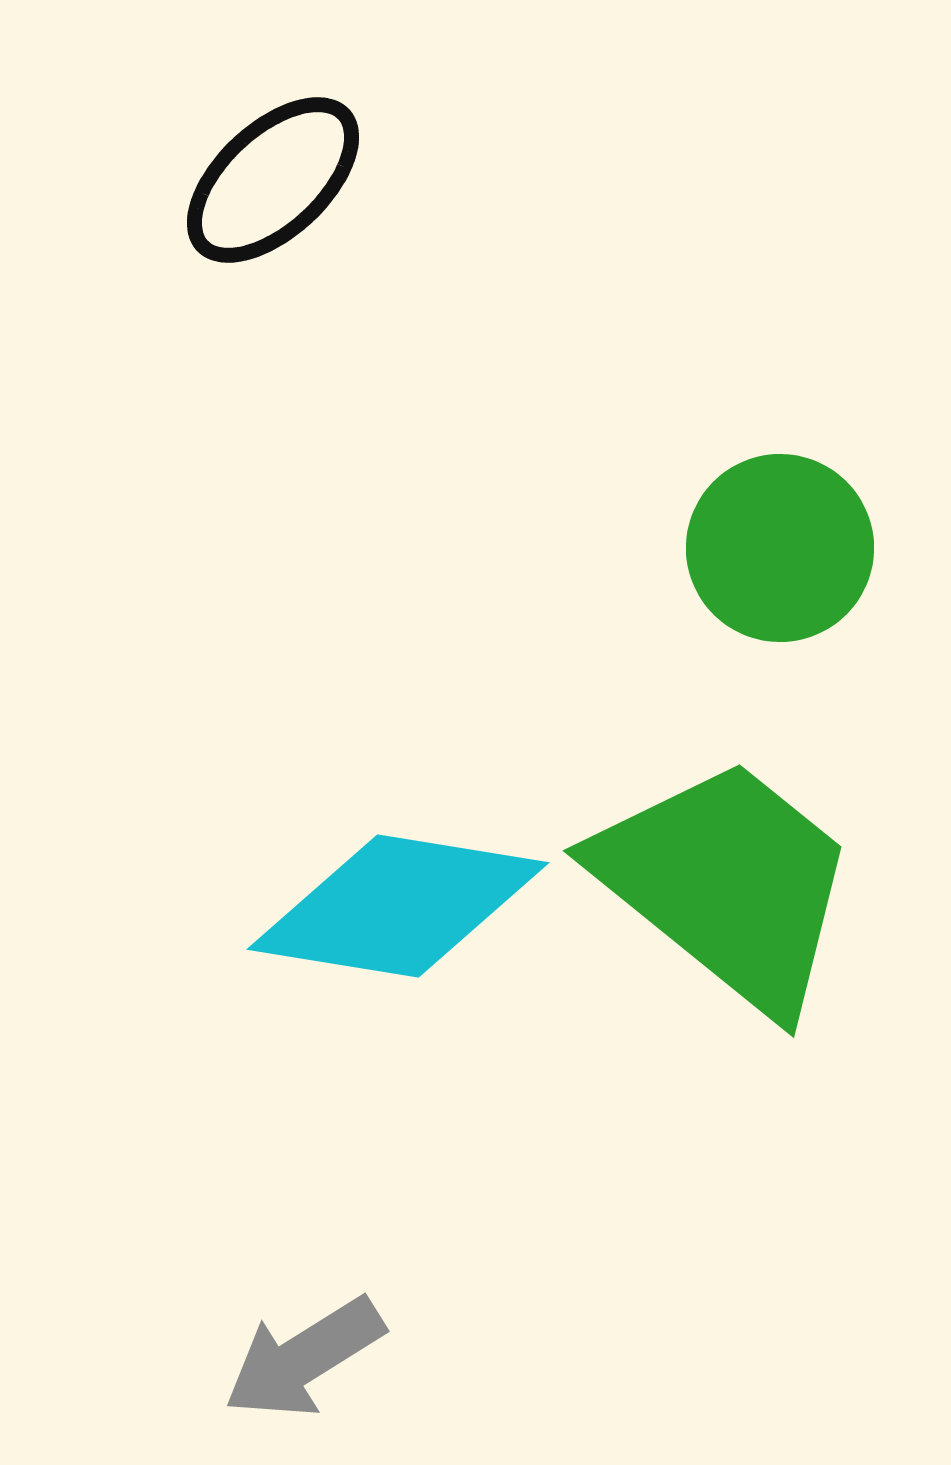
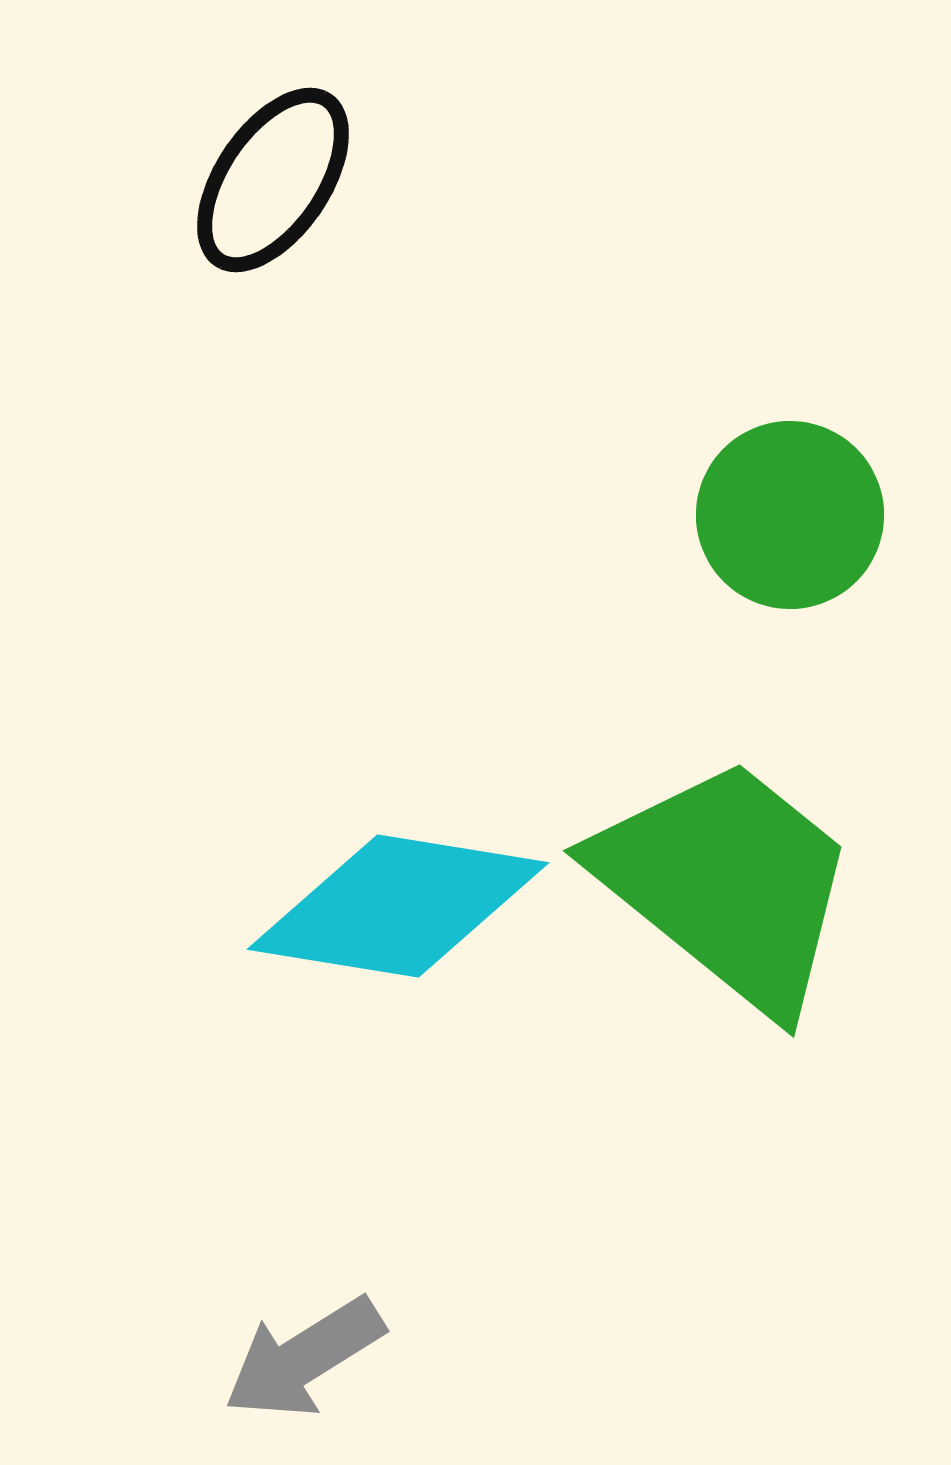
black ellipse: rotated 13 degrees counterclockwise
green circle: moved 10 px right, 33 px up
